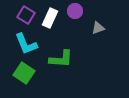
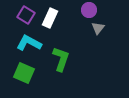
purple circle: moved 14 px right, 1 px up
gray triangle: rotated 32 degrees counterclockwise
cyan L-shape: moved 3 px right, 1 px up; rotated 140 degrees clockwise
green L-shape: rotated 75 degrees counterclockwise
green square: rotated 10 degrees counterclockwise
